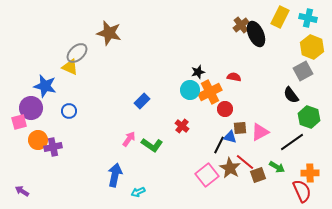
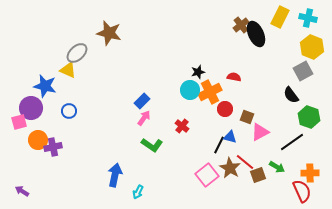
yellow triangle at (70, 67): moved 2 px left, 3 px down
brown square at (240, 128): moved 7 px right, 11 px up; rotated 24 degrees clockwise
pink arrow at (129, 139): moved 15 px right, 21 px up
cyan arrow at (138, 192): rotated 40 degrees counterclockwise
